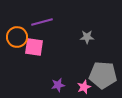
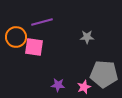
orange circle: moved 1 px left
gray pentagon: moved 1 px right, 1 px up
purple star: rotated 16 degrees clockwise
